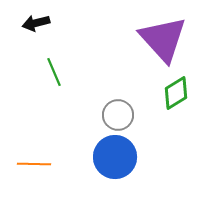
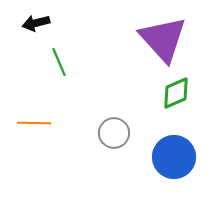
green line: moved 5 px right, 10 px up
green diamond: rotated 8 degrees clockwise
gray circle: moved 4 px left, 18 px down
blue circle: moved 59 px right
orange line: moved 41 px up
